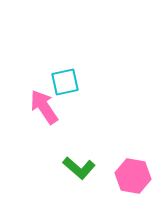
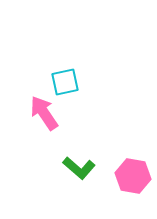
pink arrow: moved 6 px down
